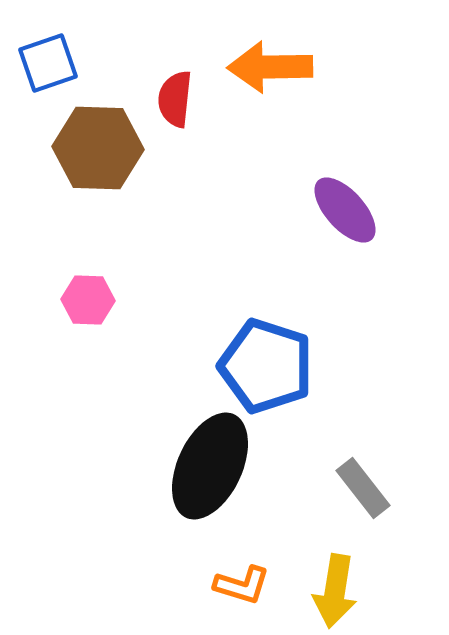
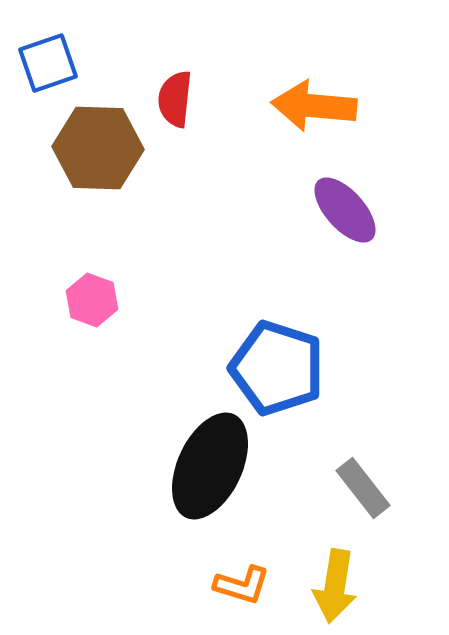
orange arrow: moved 44 px right, 39 px down; rotated 6 degrees clockwise
pink hexagon: moved 4 px right; rotated 18 degrees clockwise
blue pentagon: moved 11 px right, 2 px down
yellow arrow: moved 5 px up
